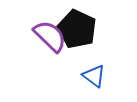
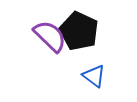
black pentagon: moved 2 px right, 2 px down
